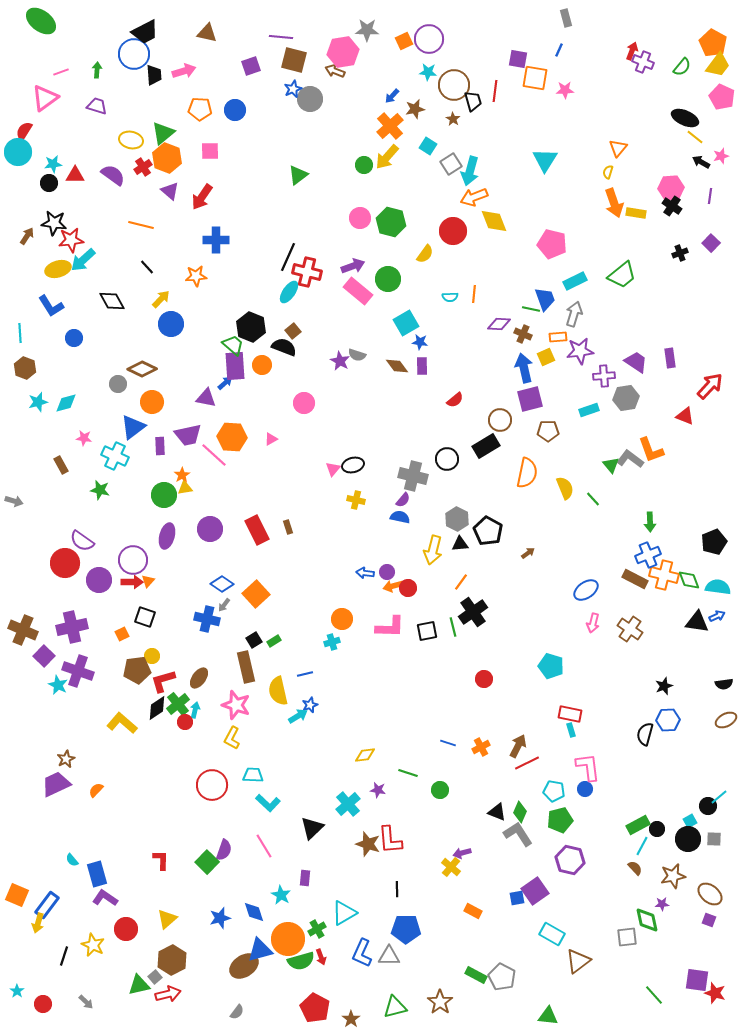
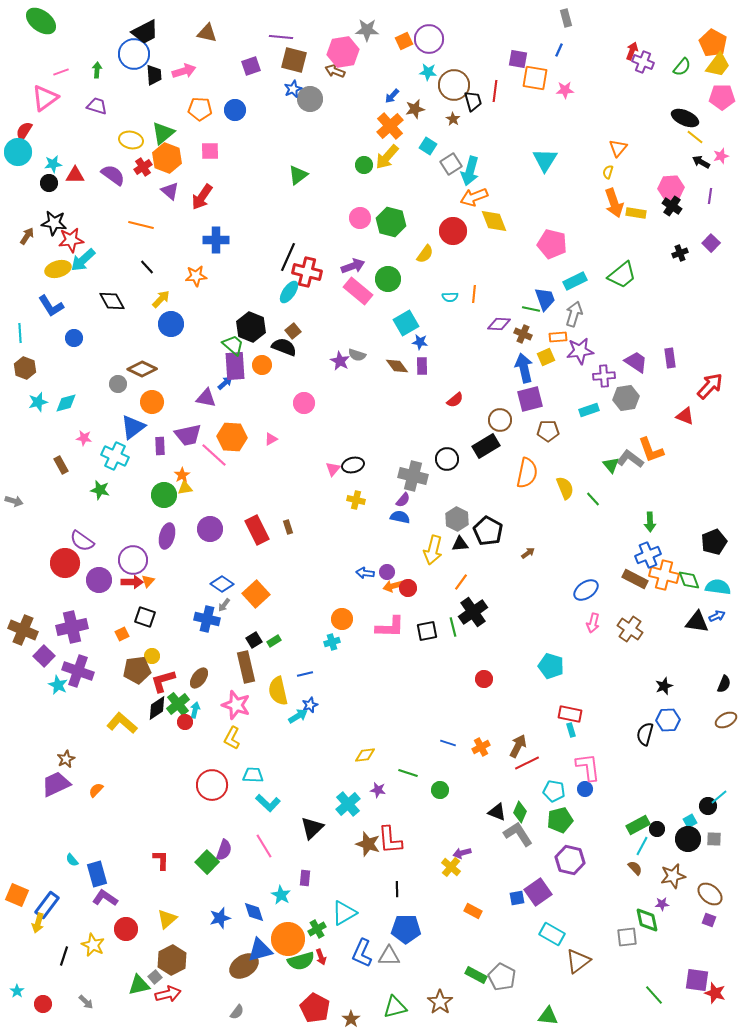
pink pentagon at (722, 97): rotated 25 degrees counterclockwise
black semicircle at (724, 684): rotated 60 degrees counterclockwise
purple square at (535, 891): moved 3 px right, 1 px down
